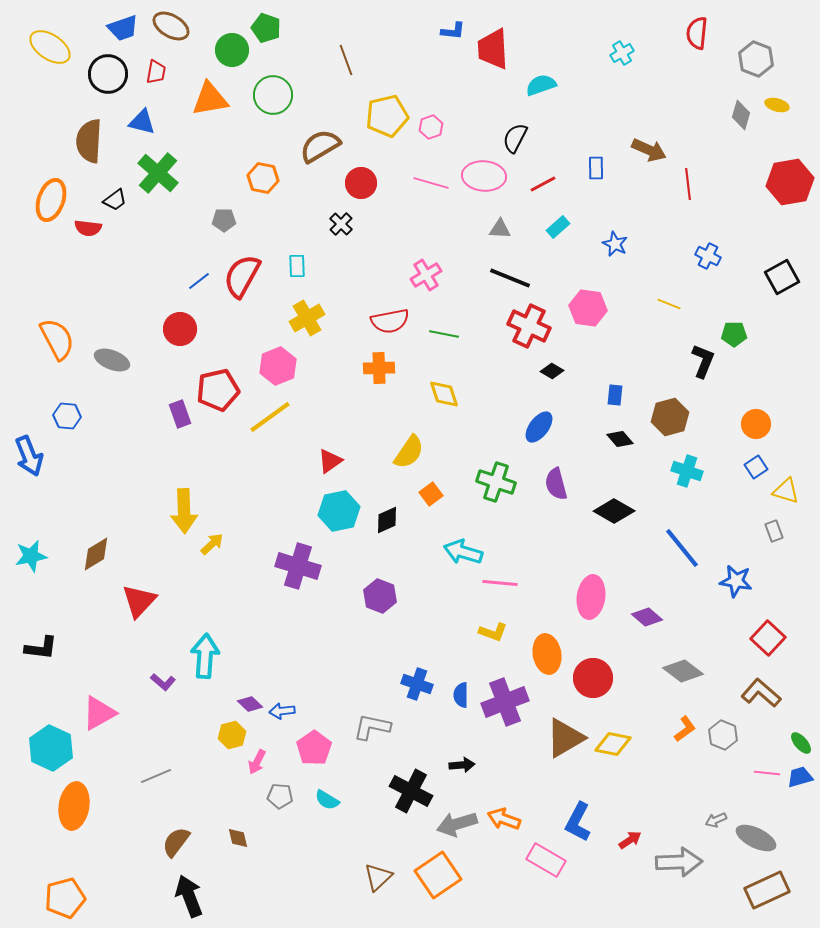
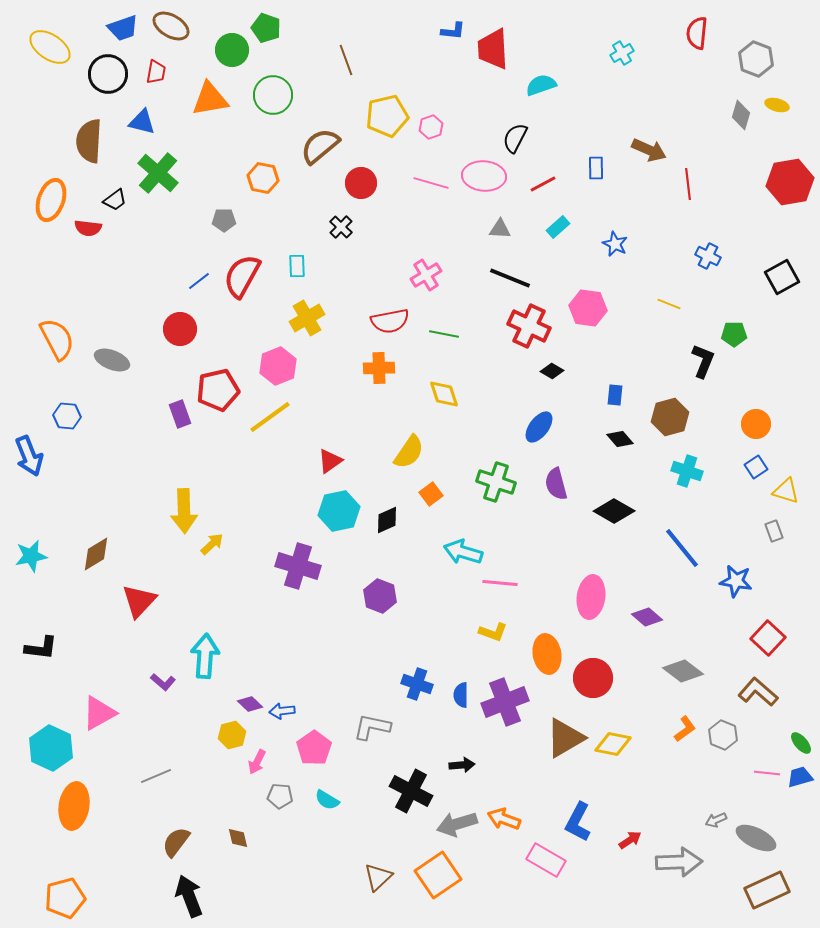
brown semicircle at (320, 146): rotated 9 degrees counterclockwise
black cross at (341, 224): moved 3 px down
brown L-shape at (761, 693): moved 3 px left, 1 px up
